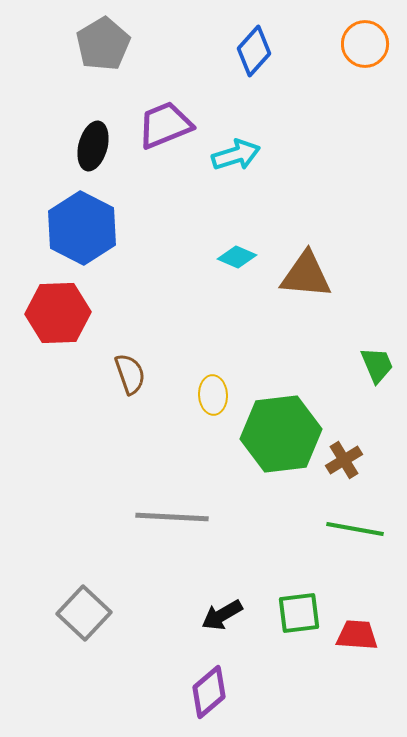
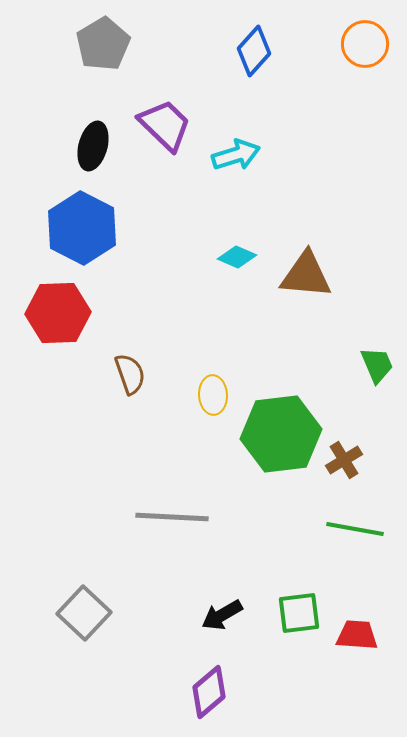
purple trapezoid: rotated 66 degrees clockwise
